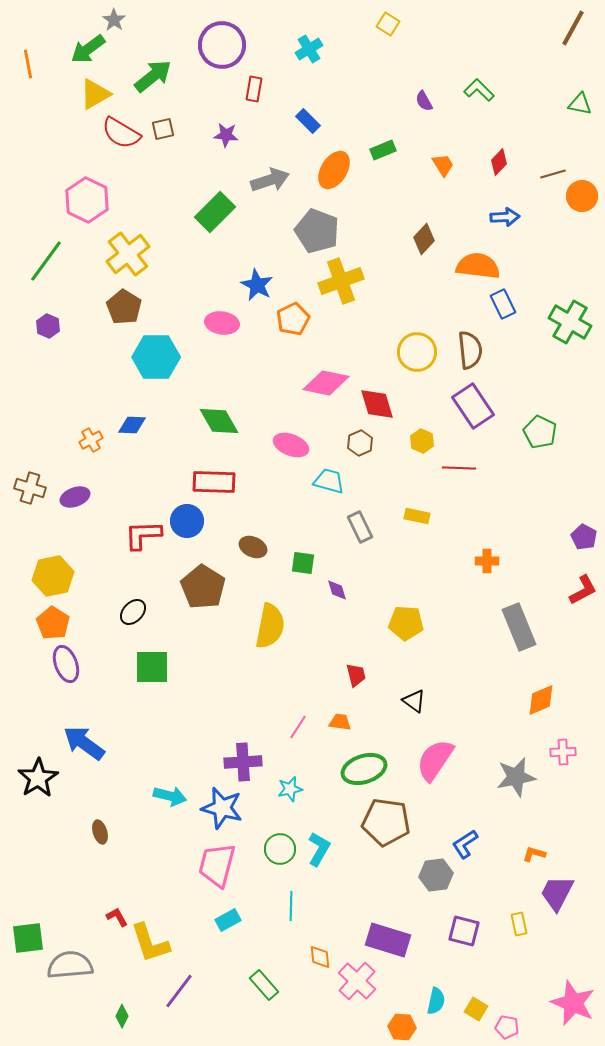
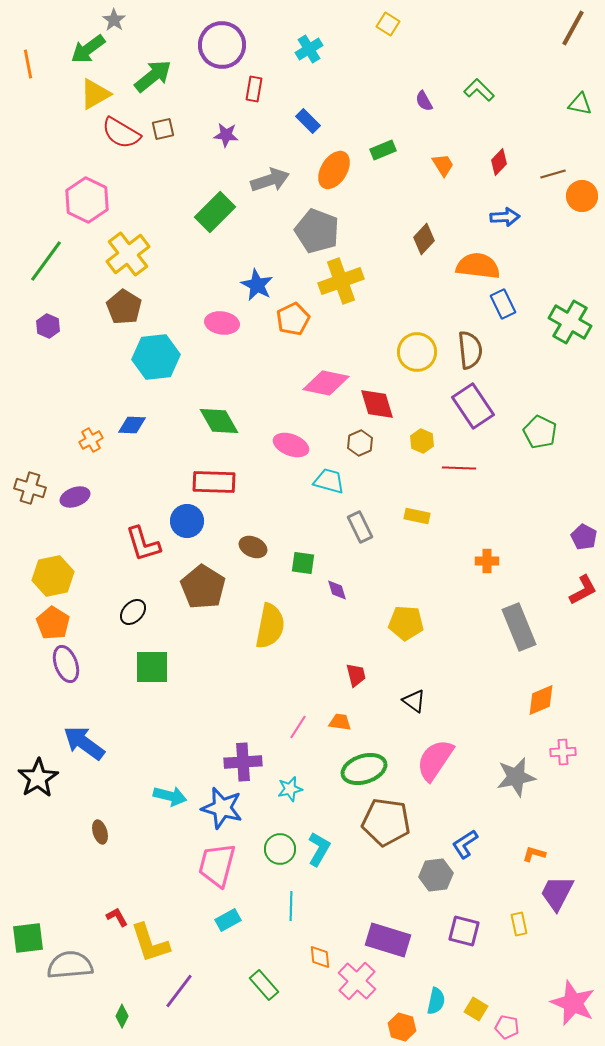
cyan hexagon at (156, 357): rotated 6 degrees counterclockwise
red L-shape at (143, 535): moved 9 px down; rotated 105 degrees counterclockwise
orange hexagon at (402, 1027): rotated 12 degrees clockwise
